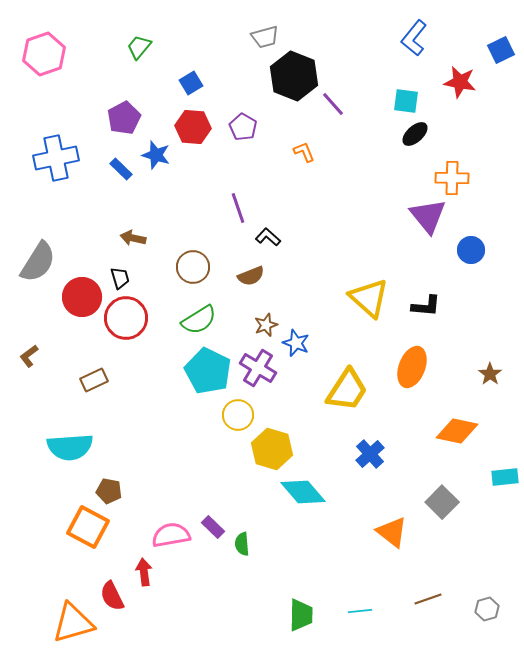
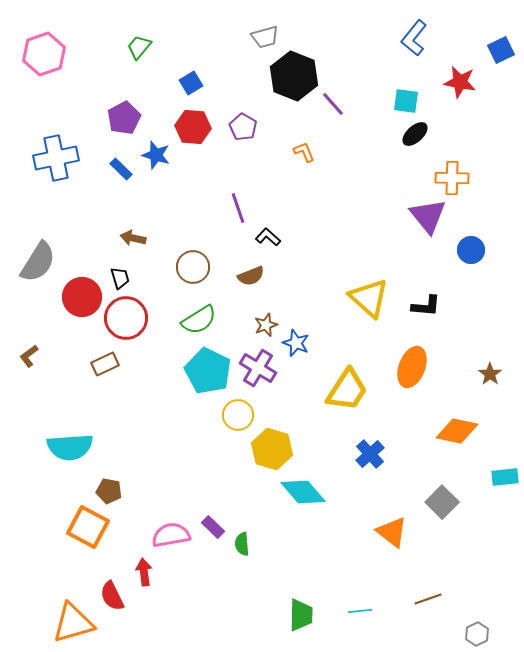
brown rectangle at (94, 380): moved 11 px right, 16 px up
gray hexagon at (487, 609): moved 10 px left, 25 px down; rotated 10 degrees counterclockwise
